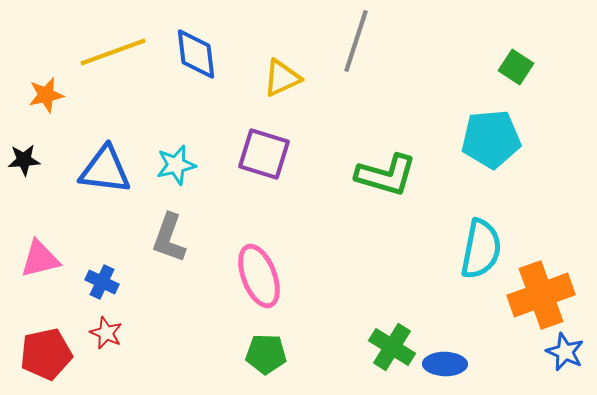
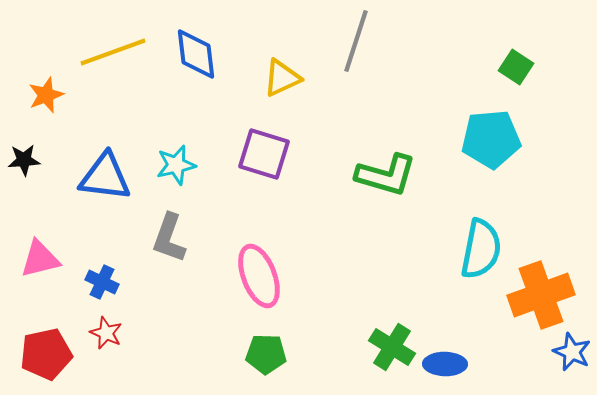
orange star: rotated 9 degrees counterclockwise
blue triangle: moved 7 px down
blue star: moved 7 px right
